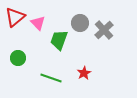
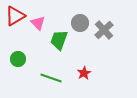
red triangle: moved 1 px up; rotated 10 degrees clockwise
green circle: moved 1 px down
